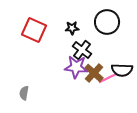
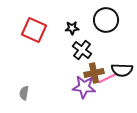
black circle: moved 1 px left, 2 px up
purple star: moved 8 px right, 20 px down
brown cross: rotated 36 degrees clockwise
